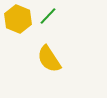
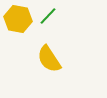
yellow hexagon: rotated 12 degrees counterclockwise
